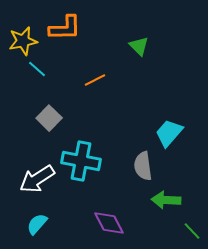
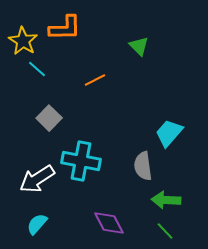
yellow star: rotated 28 degrees counterclockwise
green line: moved 27 px left
